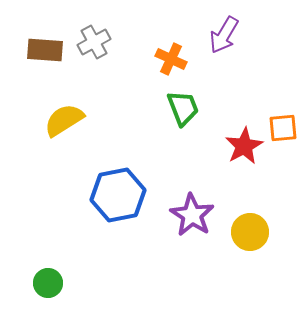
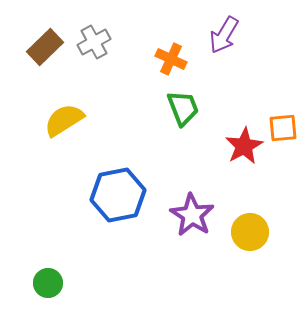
brown rectangle: moved 3 px up; rotated 48 degrees counterclockwise
